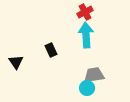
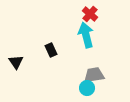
red cross: moved 5 px right, 2 px down; rotated 21 degrees counterclockwise
cyan arrow: rotated 10 degrees counterclockwise
